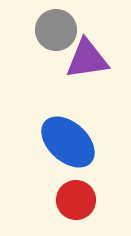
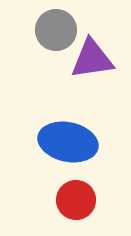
purple triangle: moved 5 px right
blue ellipse: rotated 30 degrees counterclockwise
